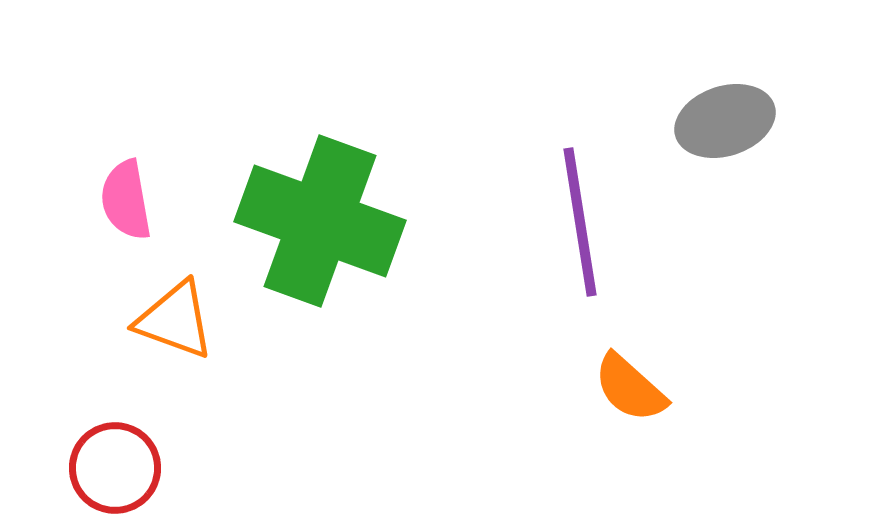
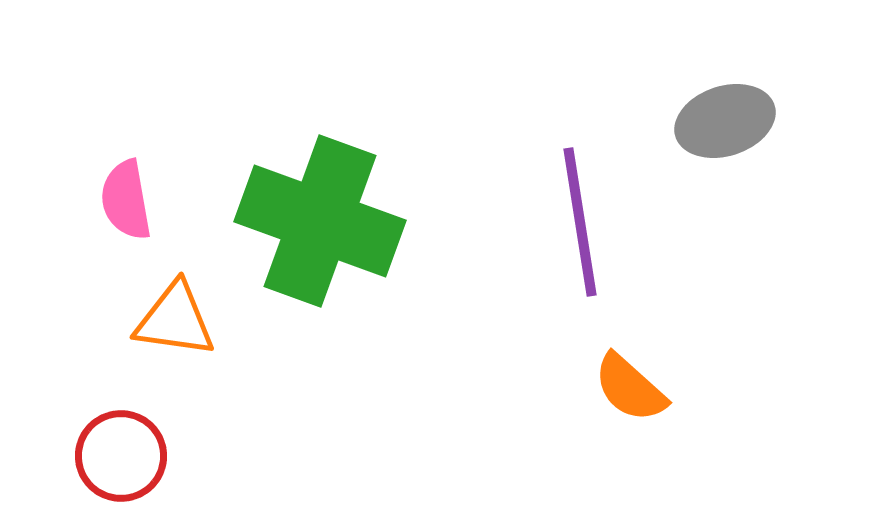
orange triangle: rotated 12 degrees counterclockwise
red circle: moved 6 px right, 12 px up
